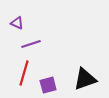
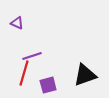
purple line: moved 1 px right, 12 px down
black triangle: moved 4 px up
